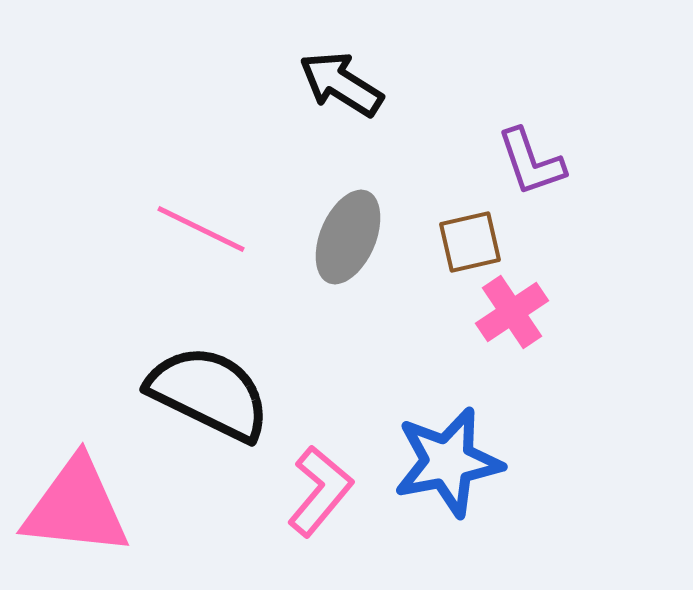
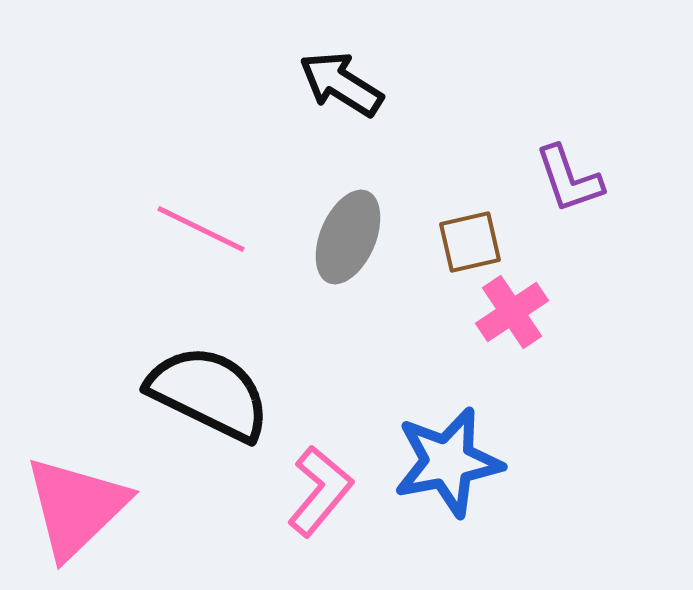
purple L-shape: moved 38 px right, 17 px down
pink triangle: rotated 50 degrees counterclockwise
